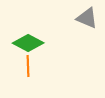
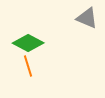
orange line: rotated 15 degrees counterclockwise
